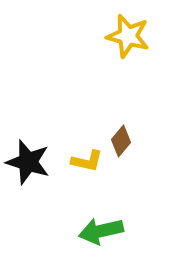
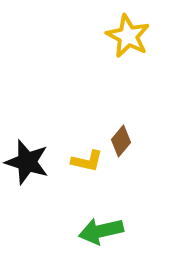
yellow star: rotated 12 degrees clockwise
black star: moved 1 px left
